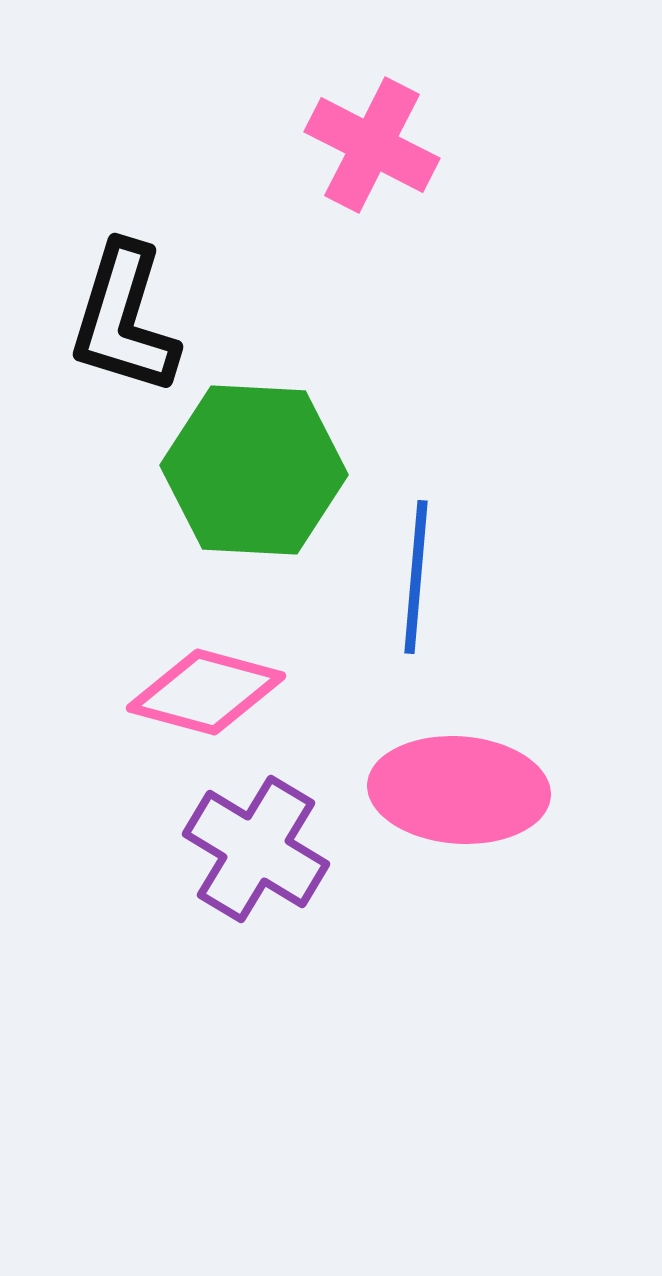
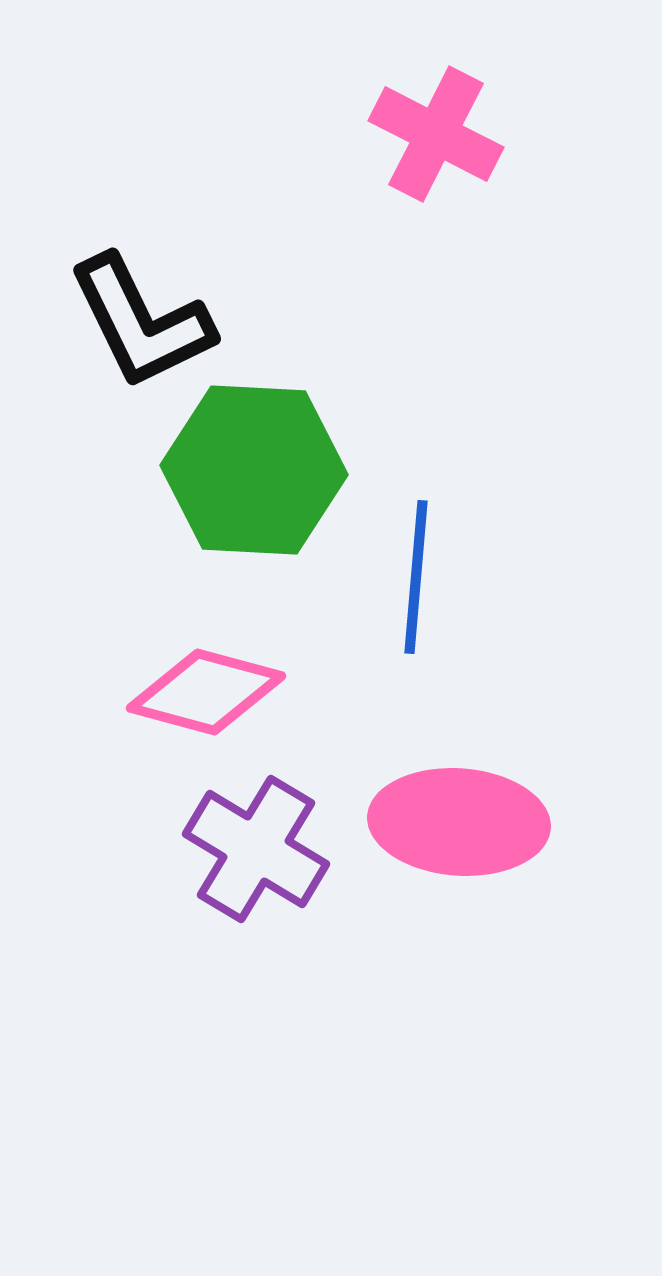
pink cross: moved 64 px right, 11 px up
black L-shape: moved 17 px right, 3 px down; rotated 43 degrees counterclockwise
pink ellipse: moved 32 px down
